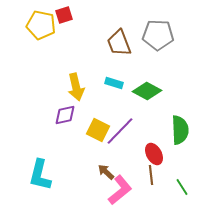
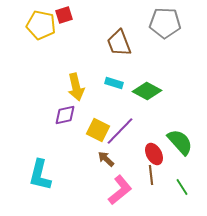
gray pentagon: moved 7 px right, 12 px up
green semicircle: moved 12 px down; rotated 40 degrees counterclockwise
brown arrow: moved 13 px up
